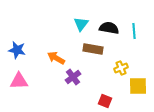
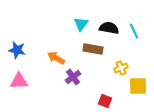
cyan line: rotated 21 degrees counterclockwise
